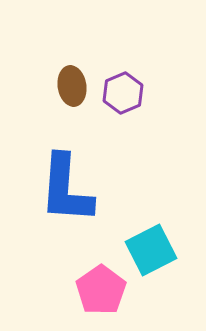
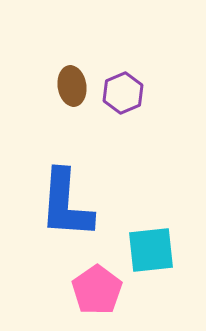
blue L-shape: moved 15 px down
cyan square: rotated 21 degrees clockwise
pink pentagon: moved 4 px left
